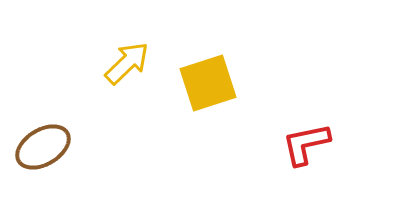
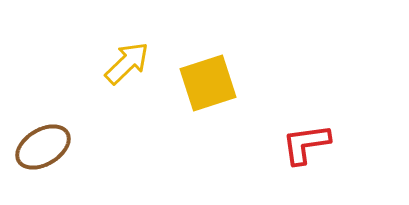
red L-shape: rotated 4 degrees clockwise
